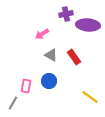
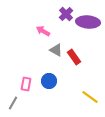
purple cross: rotated 32 degrees counterclockwise
purple ellipse: moved 3 px up
pink arrow: moved 1 px right, 3 px up; rotated 64 degrees clockwise
gray triangle: moved 5 px right, 5 px up
pink rectangle: moved 2 px up
